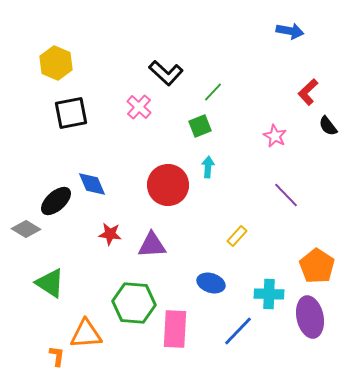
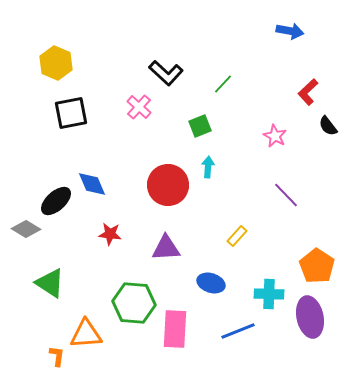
green line: moved 10 px right, 8 px up
purple triangle: moved 14 px right, 3 px down
blue line: rotated 24 degrees clockwise
